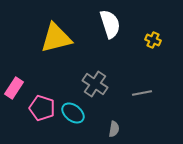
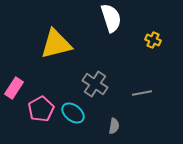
white semicircle: moved 1 px right, 6 px up
yellow triangle: moved 6 px down
pink pentagon: moved 1 px left, 1 px down; rotated 25 degrees clockwise
gray semicircle: moved 3 px up
